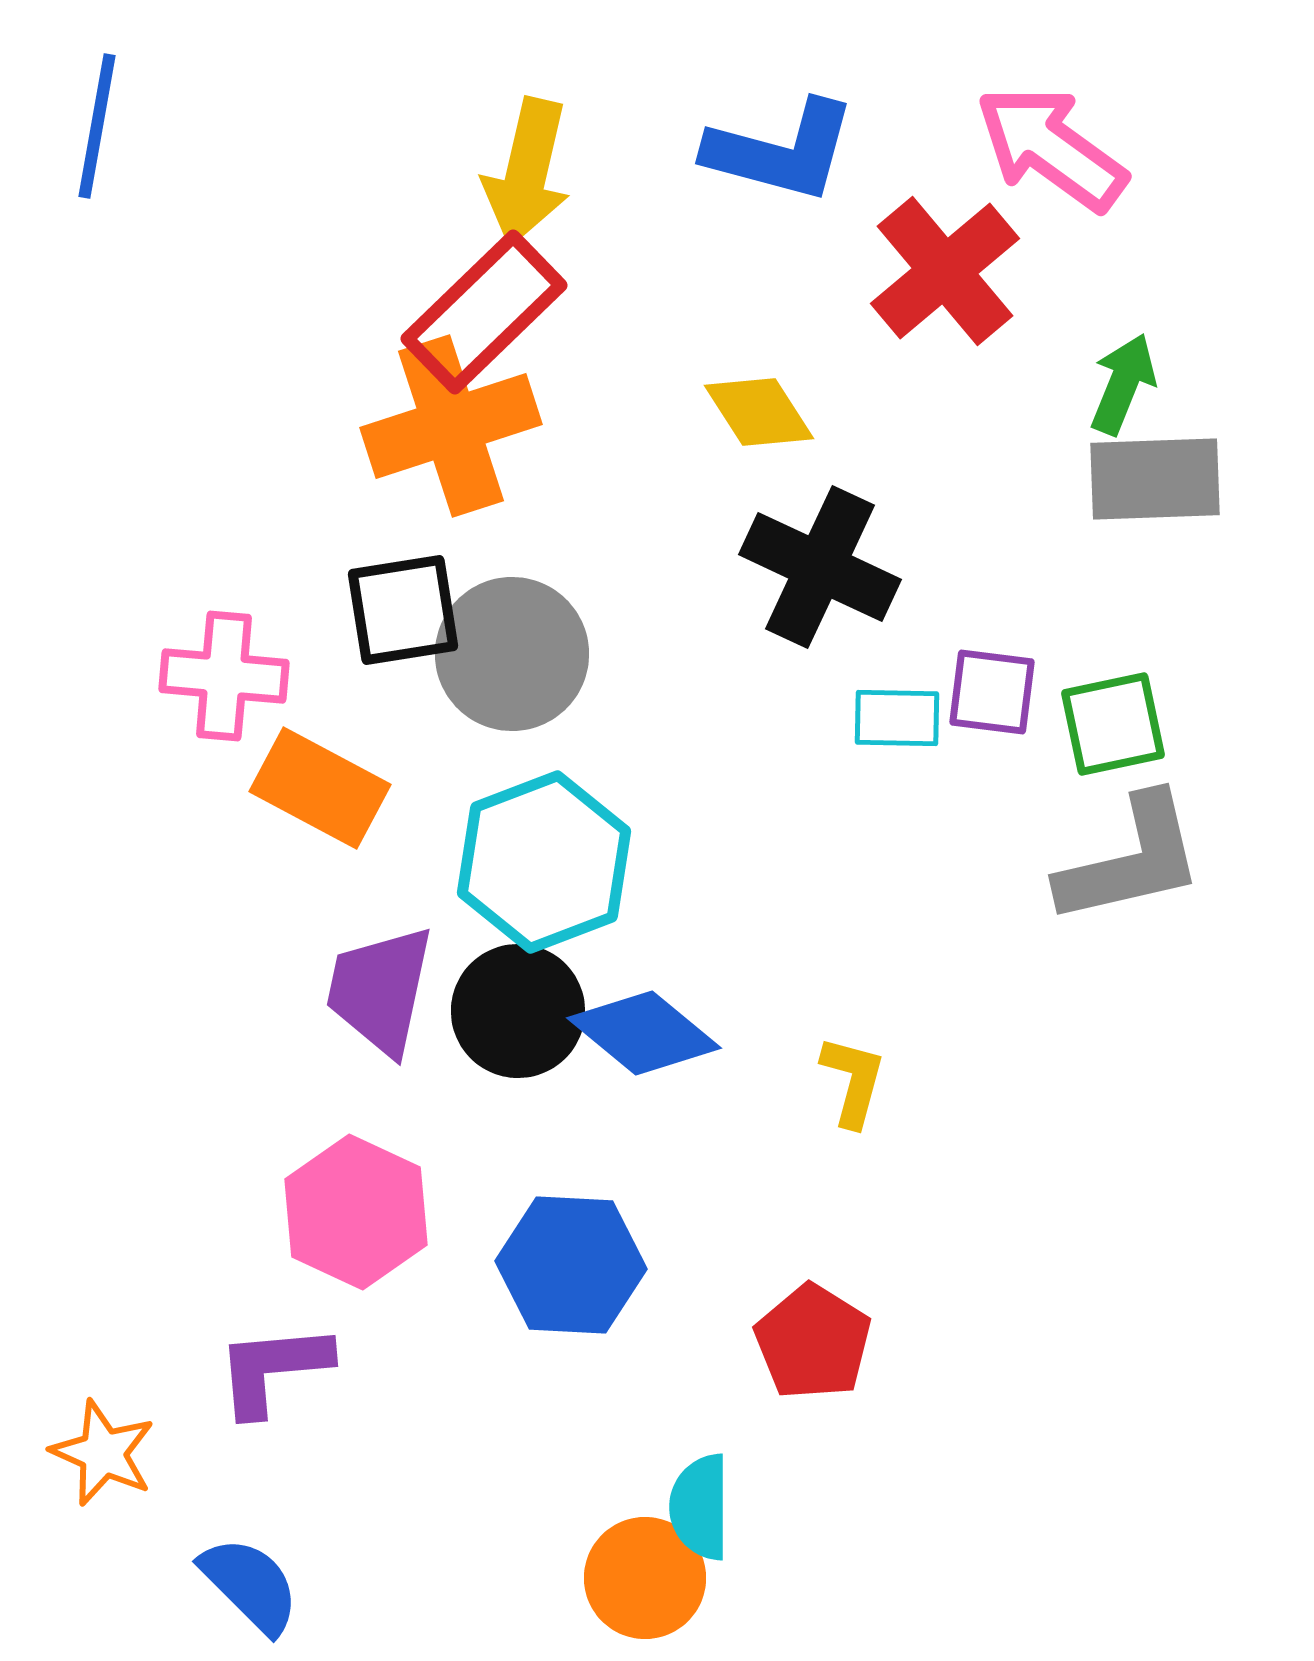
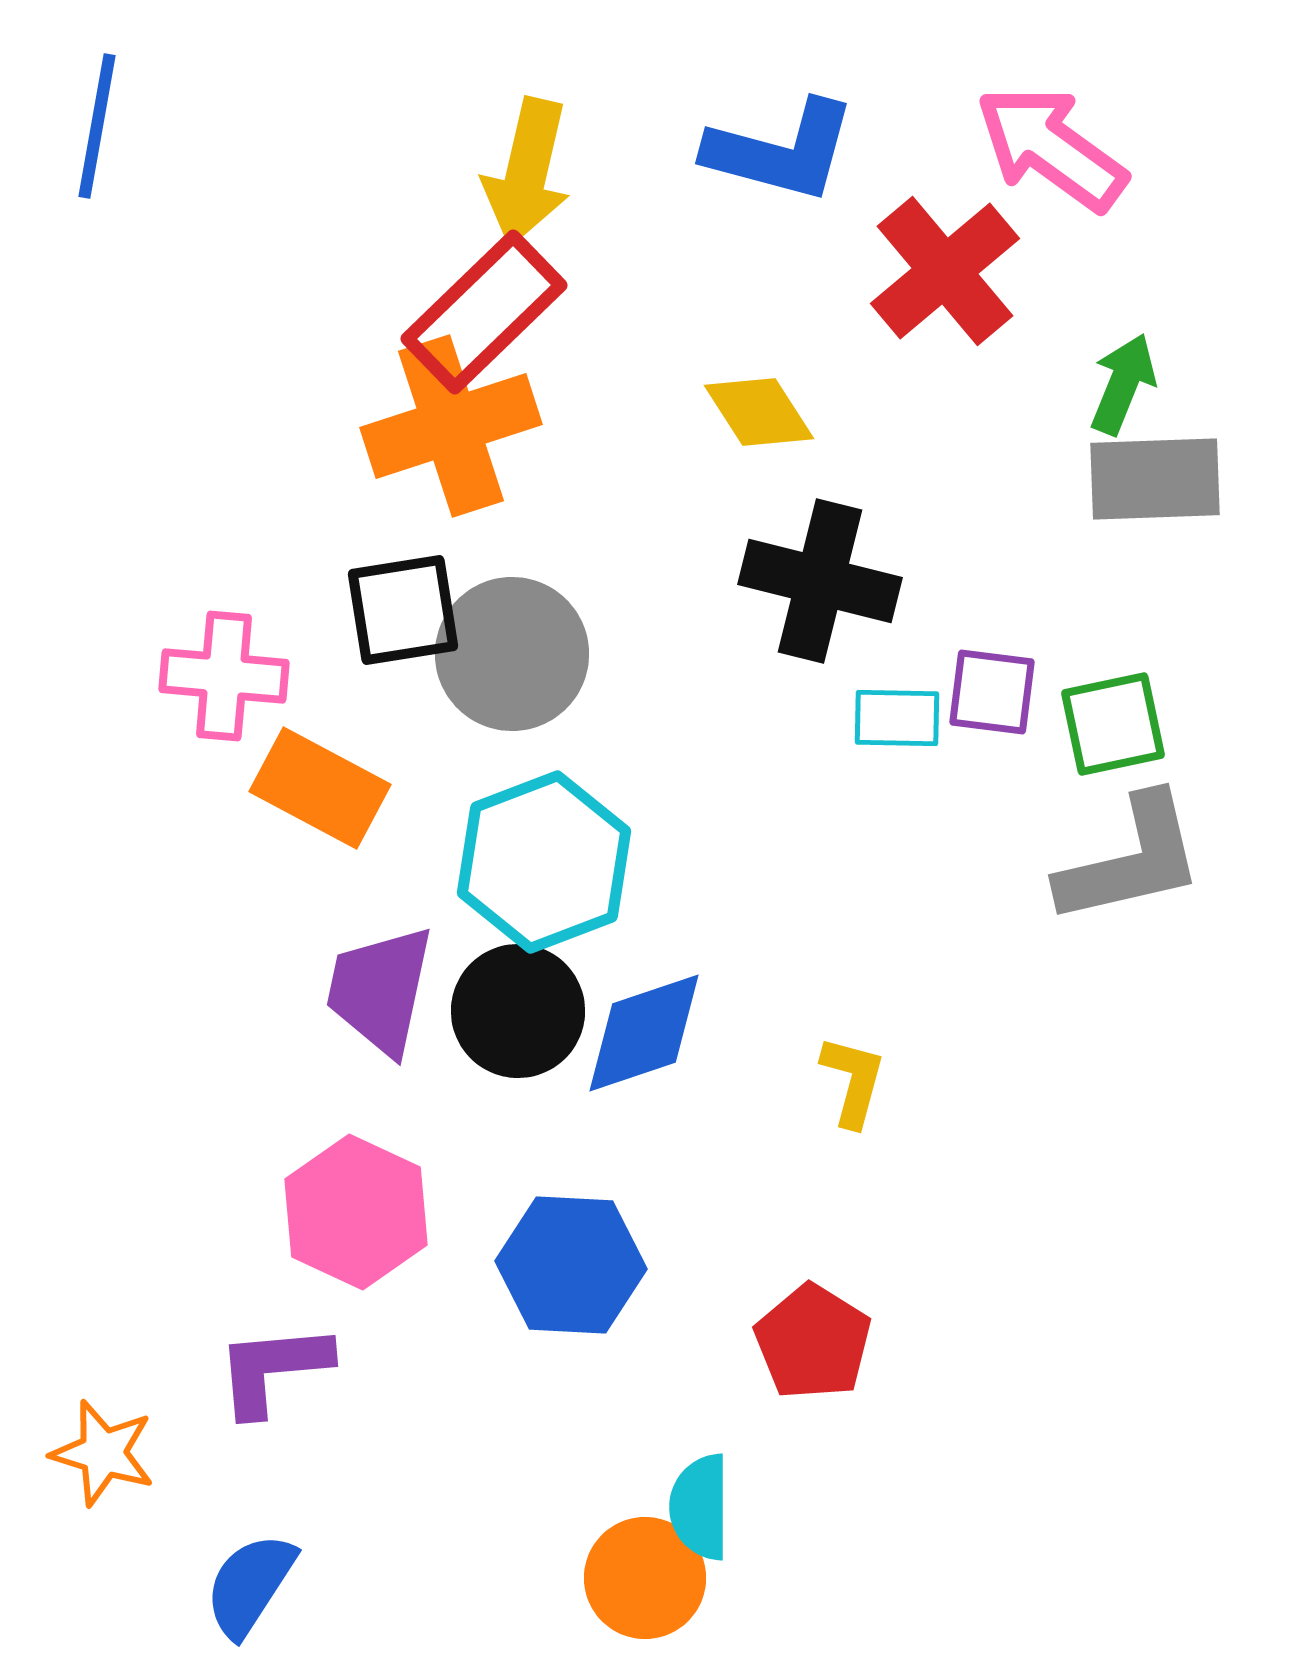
black cross: moved 14 px down; rotated 11 degrees counterclockwise
blue diamond: rotated 58 degrees counterclockwise
orange star: rotated 7 degrees counterclockwise
blue semicircle: rotated 102 degrees counterclockwise
